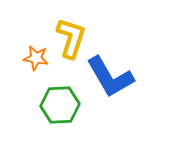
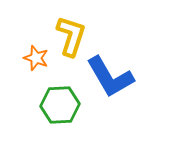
yellow L-shape: moved 2 px up
orange star: rotated 10 degrees clockwise
